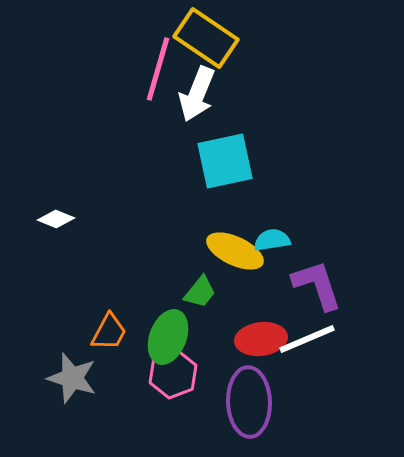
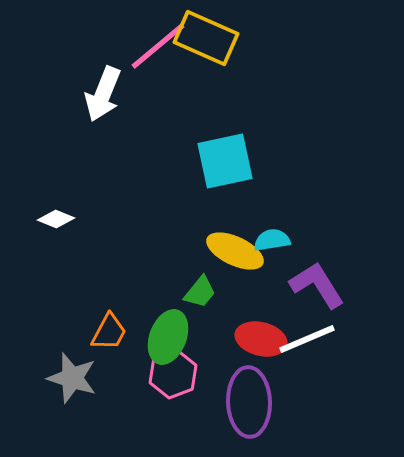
yellow rectangle: rotated 10 degrees counterclockwise
pink line: moved 23 px up; rotated 34 degrees clockwise
white arrow: moved 94 px left
purple L-shape: rotated 14 degrees counterclockwise
red ellipse: rotated 21 degrees clockwise
